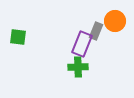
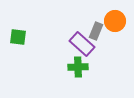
purple rectangle: rotated 70 degrees counterclockwise
